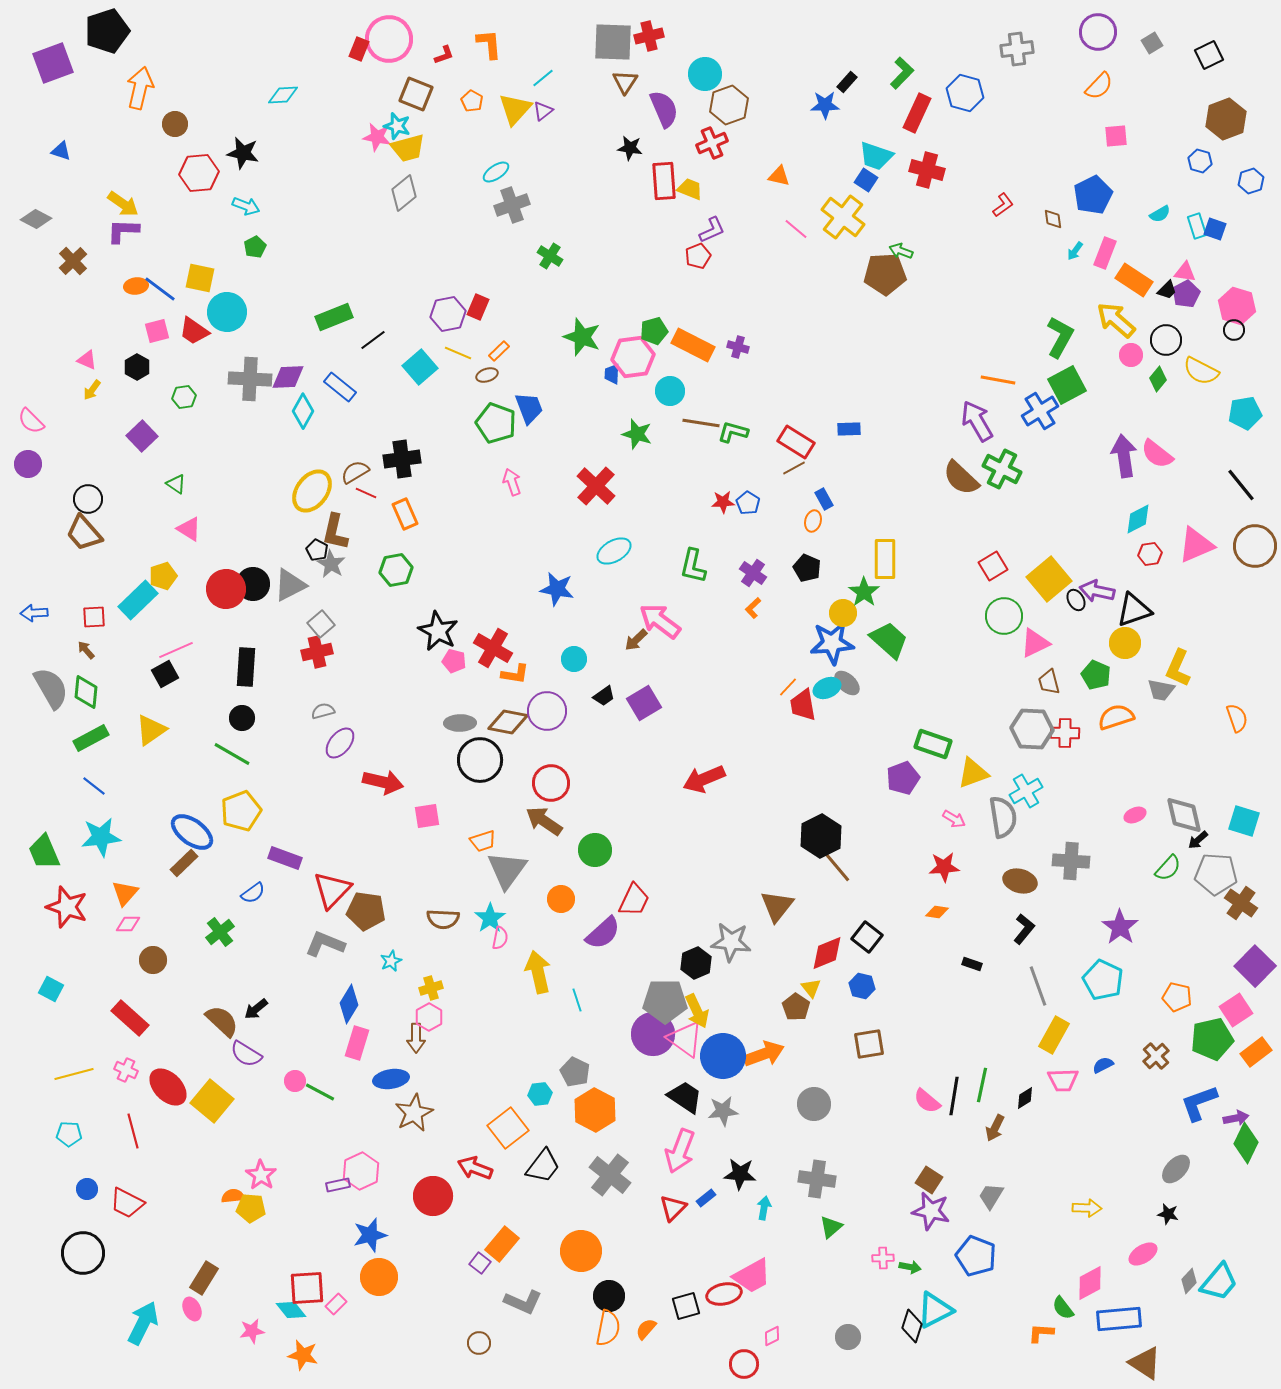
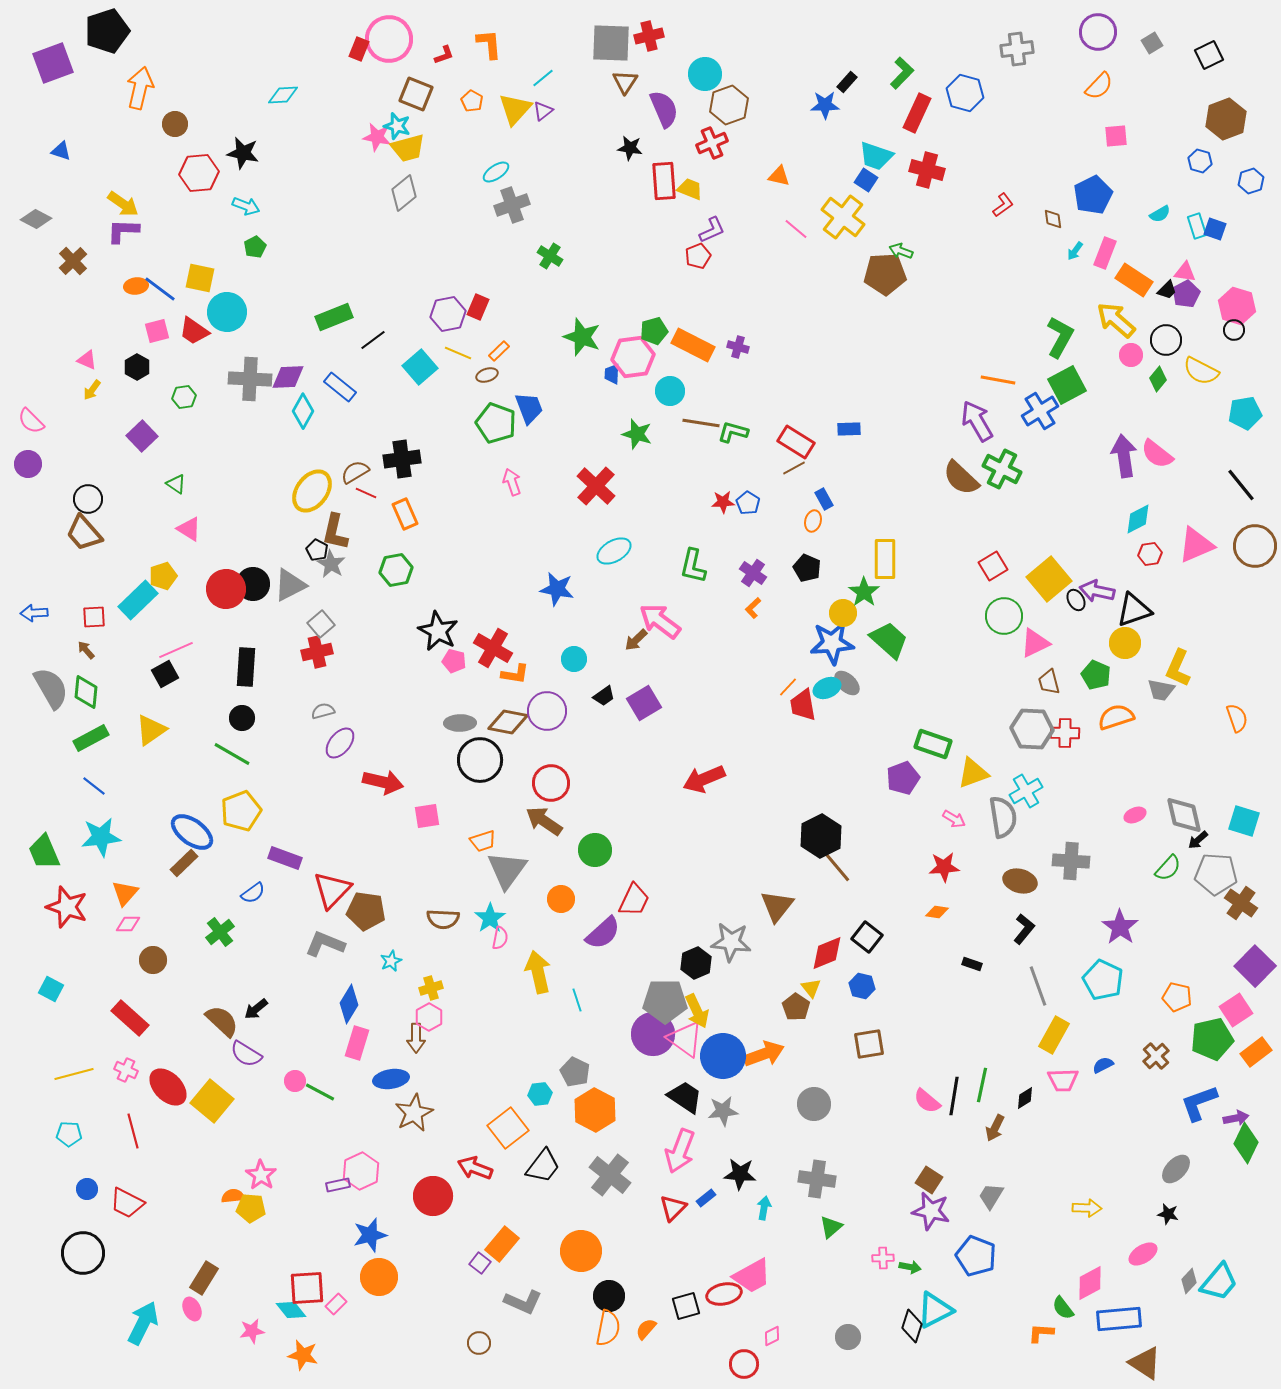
gray square at (613, 42): moved 2 px left, 1 px down
